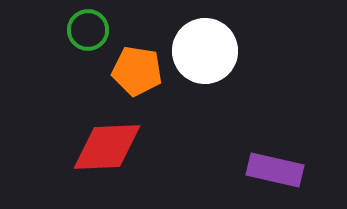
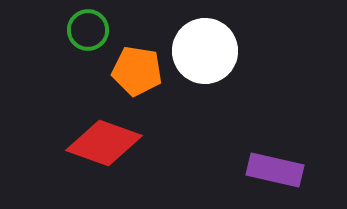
red diamond: moved 3 px left, 4 px up; rotated 22 degrees clockwise
